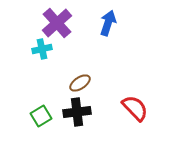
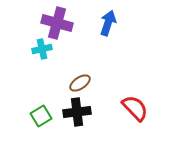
purple cross: rotated 32 degrees counterclockwise
